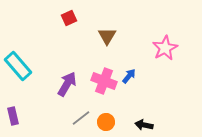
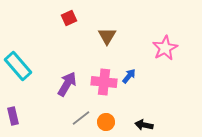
pink cross: moved 1 px down; rotated 15 degrees counterclockwise
